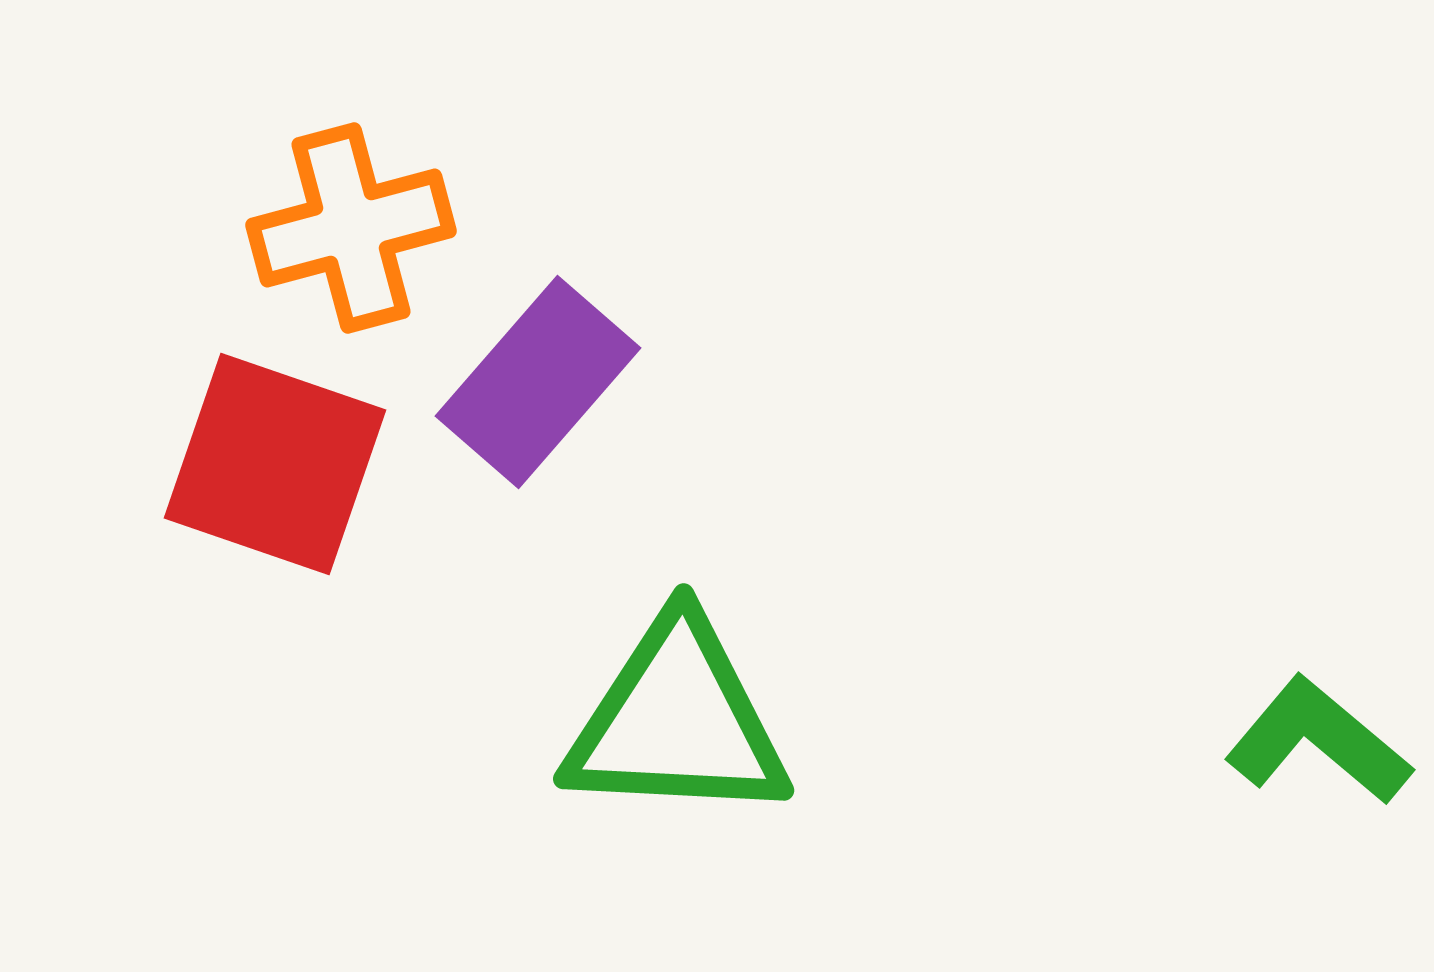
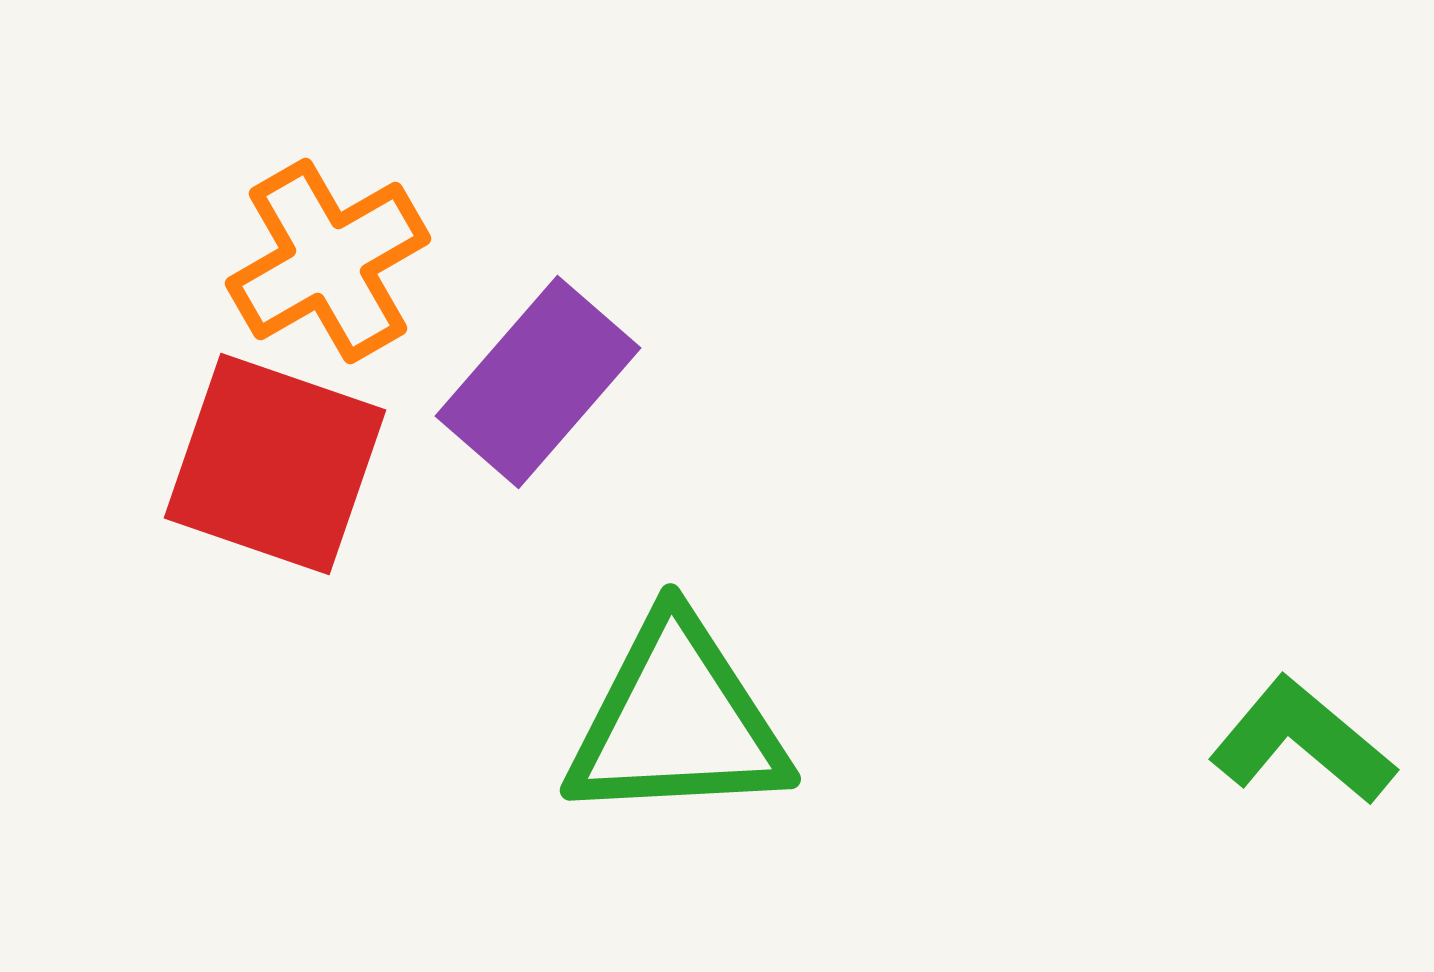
orange cross: moved 23 px left, 33 px down; rotated 15 degrees counterclockwise
green triangle: rotated 6 degrees counterclockwise
green L-shape: moved 16 px left
